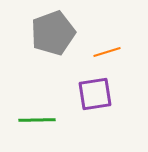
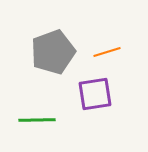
gray pentagon: moved 19 px down
